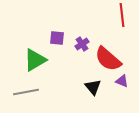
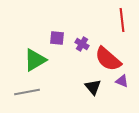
red line: moved 5 px down
purple cross: rotated 24 degrees counterclockwise
gray line: moved 1 px right
